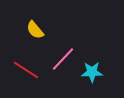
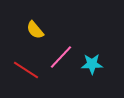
pink line: moved 2 px left, 2 px up
cyan star: moved 8 px up
